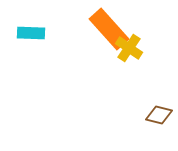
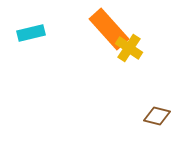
cyan rectangle: rotated 16 degrees counterclockwise
brown diamond: moved 2 px left, 1 px down
